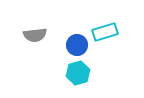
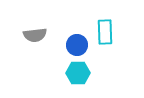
cyan rectangle: rotated 75 degrees counterclockwise
cyan hexagon: rotated 15 degrees clockwise
